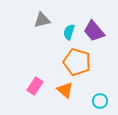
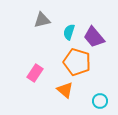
purple trapezoid: moved 6 px down
pink rectangle: moved 13 px up
